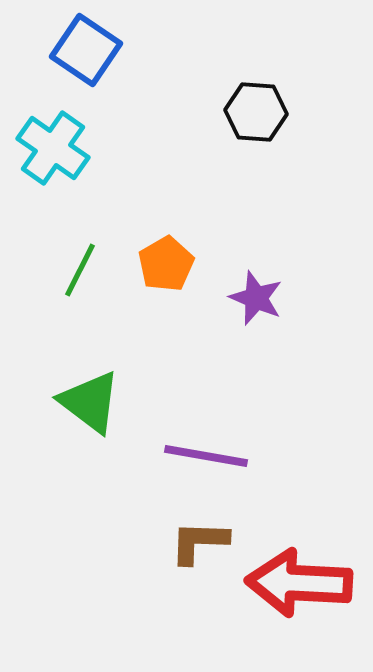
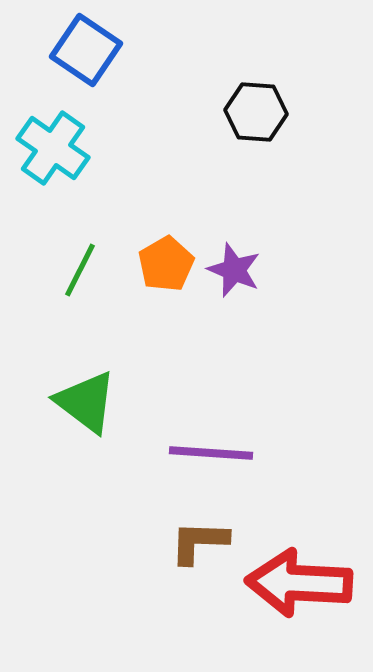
purple star: moved 22 px left, 28 px up
green triangle: moved 4 px left
purple line: moved 5 px right, 3 px up; rotated 6 degrees counterclockwise
